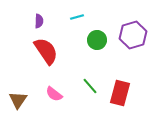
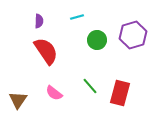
pink semicircle: moved 1 px up
